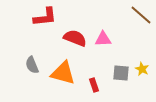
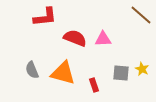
gray semicircle: moved 5 px down
